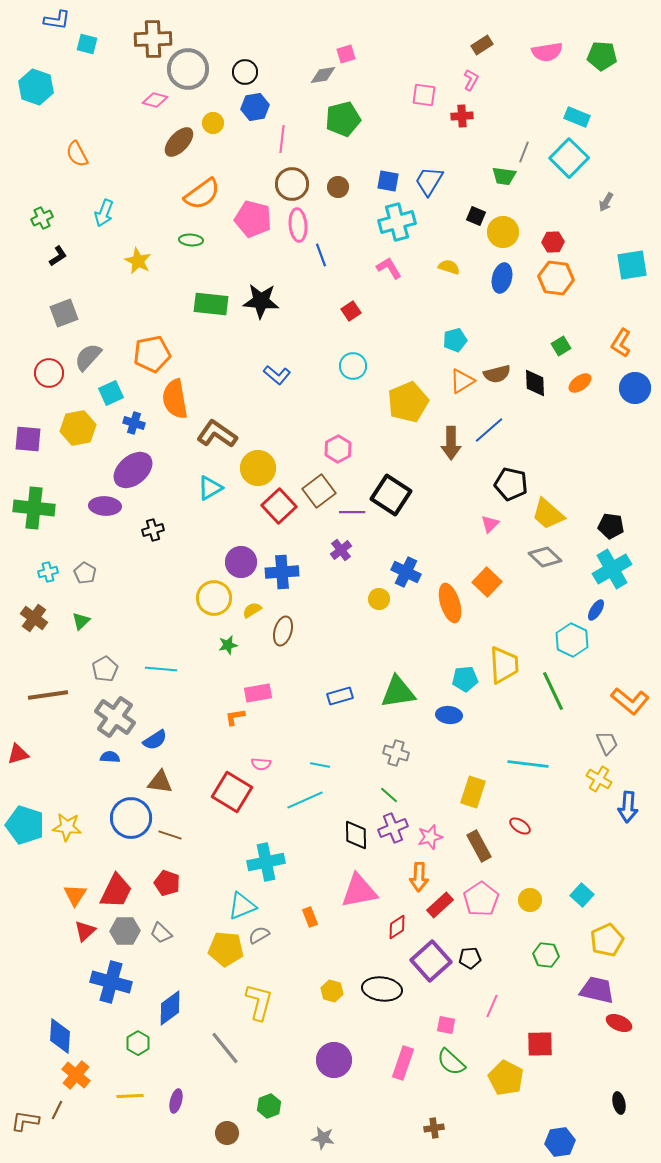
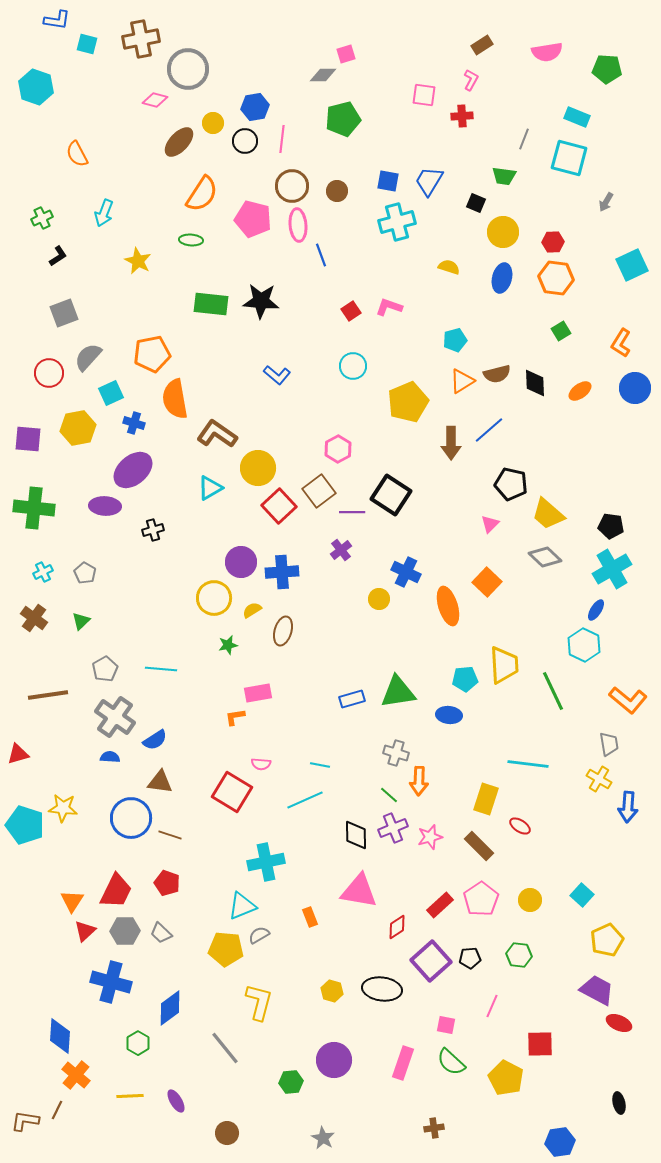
brown cross at (153, 39): moved 12 px left; rotated 9 degrees counterclockwise
green pentagon at (602, 56): moved 5 px right, 13 px down
black circle at (245, 72): moved 69 px down
gray diamond at (323, 75): rotated 8 degrees clockwise
gray line at (524, 152): moved 13 px up
cyan square at (569, 158): rotated 30 degrees counterclockwise
brown circle at (292, 184): moved 2 px down
brown circle at (338, 187): moved 1 px left, 4 px down
orange semicircle at (202, 194): rotated 21 degrees counterclockwise
black square at (476, 216): moved 13 px up
cyan square at (632, 265): rotated 16 degrees counterclockwise
pink L-shape at (389, 268): moved 39 px down; rotated 40 degrees counterclockwise
green square at (561, 346): moved 15 px up
orange ellipse at (580, 383): moved 8 px down
cyan cross at (48, 572): moved 5 px left; rotated 12 degrees counterclockwise
orange ellipse at (450, 603): moved 2 px left, 3 px down
cyan hexagon at (572, 640): moved 12 px right, 5 px down
blue rectangle at (340, 696): moved 12 px right, 3 px down
orange L-shape at (630, 701): moved 2 px left, 1 px up
gray trapezoid at (607, 743): moved 2 px right, 1 px down; rotated 15 degrees clockwise
yellow rectangle at (473, 792): moved 13 px right, 7 px down
yellow star at (67, 827): moved 4 px left, 19 px up
brown rectangle at (479, 846): rotated 16 degrees counterclockwise
orange arrow at (419, 877): moved 96 px up
pink triangle at (359, 891): rotated 21 degrees clockwise
orange triangle at (75, 895): moved 3 px left, 6 px down
green hexagon at (546, 955): moved 27 px left
purple trapezoid at (597, 990): rotated 15 degrees clockwise
purple ellipse at (176, 1101): rotated 45 degrees counterclockwise
green hexagon at (269, 1106): moved 22 px right, 24 px up; rotated 15 degrees clockwise
gray star at (323, 1138): rotated 20 degrees clockwise
